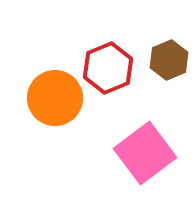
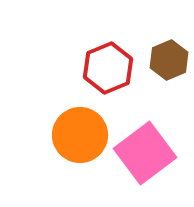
orange circle: moved 25 px right, 37 px down
